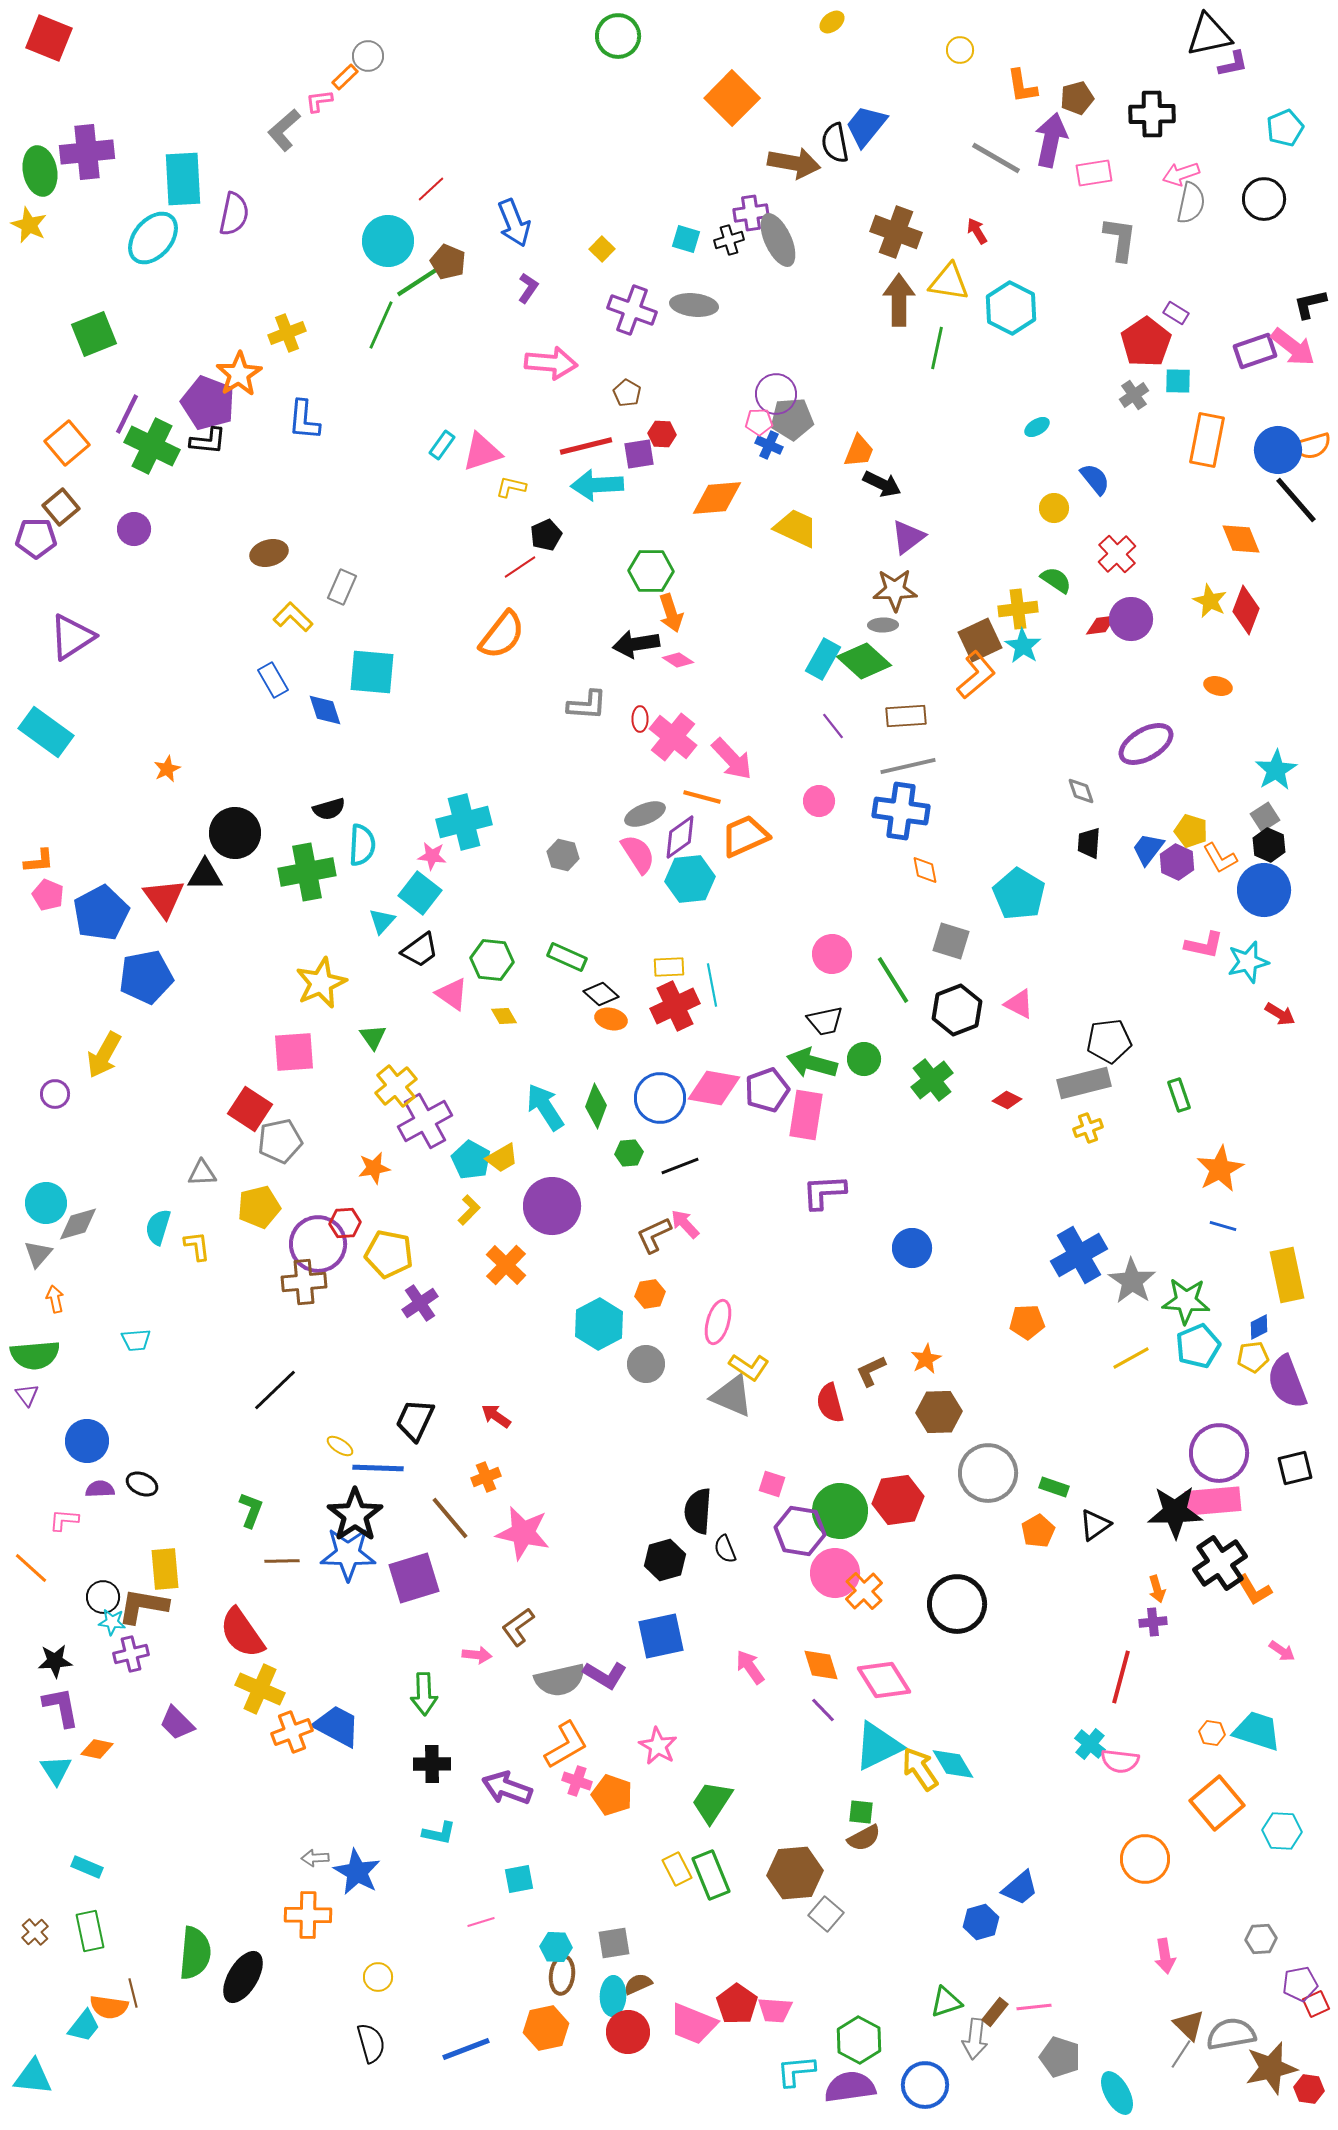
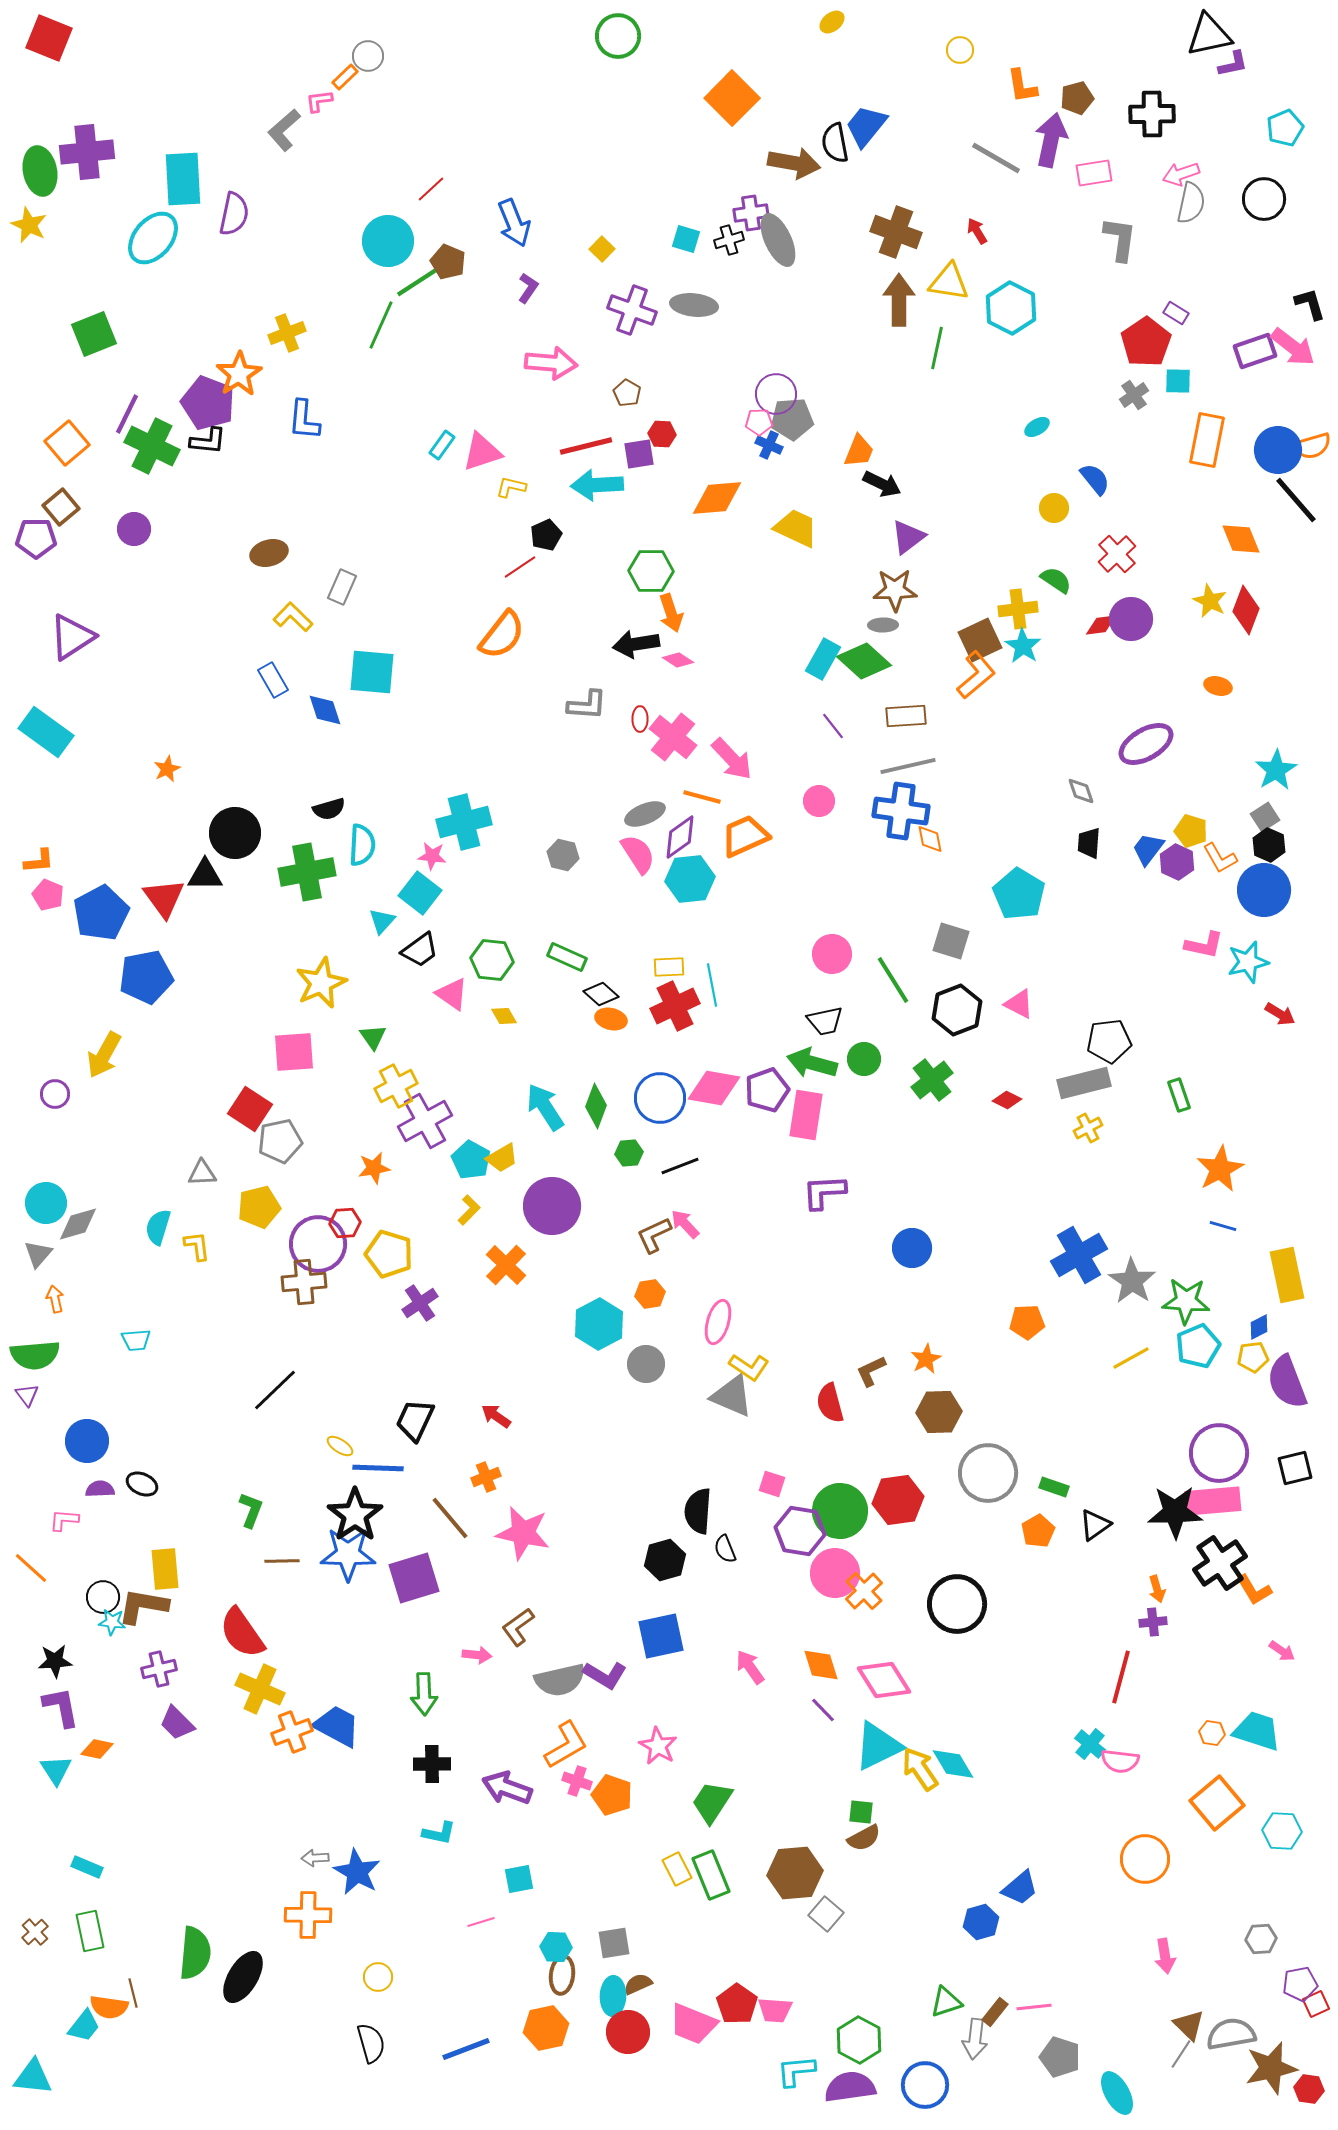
black L-shape at (1310, 304): rotated 87 degrees clockwise
orange diamond at (925, 870): moved 5 px right, 31 px up
yellow cross at (396, 1086): rotated 12 degrees clockwise
yellow cross at (1088, 1128): rotated 8 degrees counterclockwise
yellow pentagon at (389, 1254): rotated 6 degrees clockwise
purple cross at (131, 1654): moved 28 px right, 15 px down
